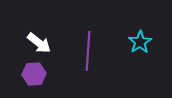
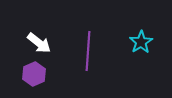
cyan star: moved 1 px right
purple hexagon: rotated 20 degrees counterclockwise
